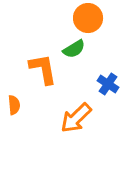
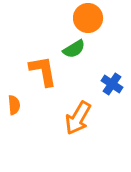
orange L-shape: moved 2 px down
blue cross: moved 4 px right
orange arrow: moved 2 px right; rotated 16 degrees counterclockwise
